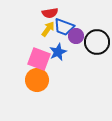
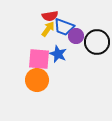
red semicircle: moved 3 px down
blue star: moved 2 px down; rotated 24 degrees counterclockwise
pink square: rotated 15 degrees counterclockwise
